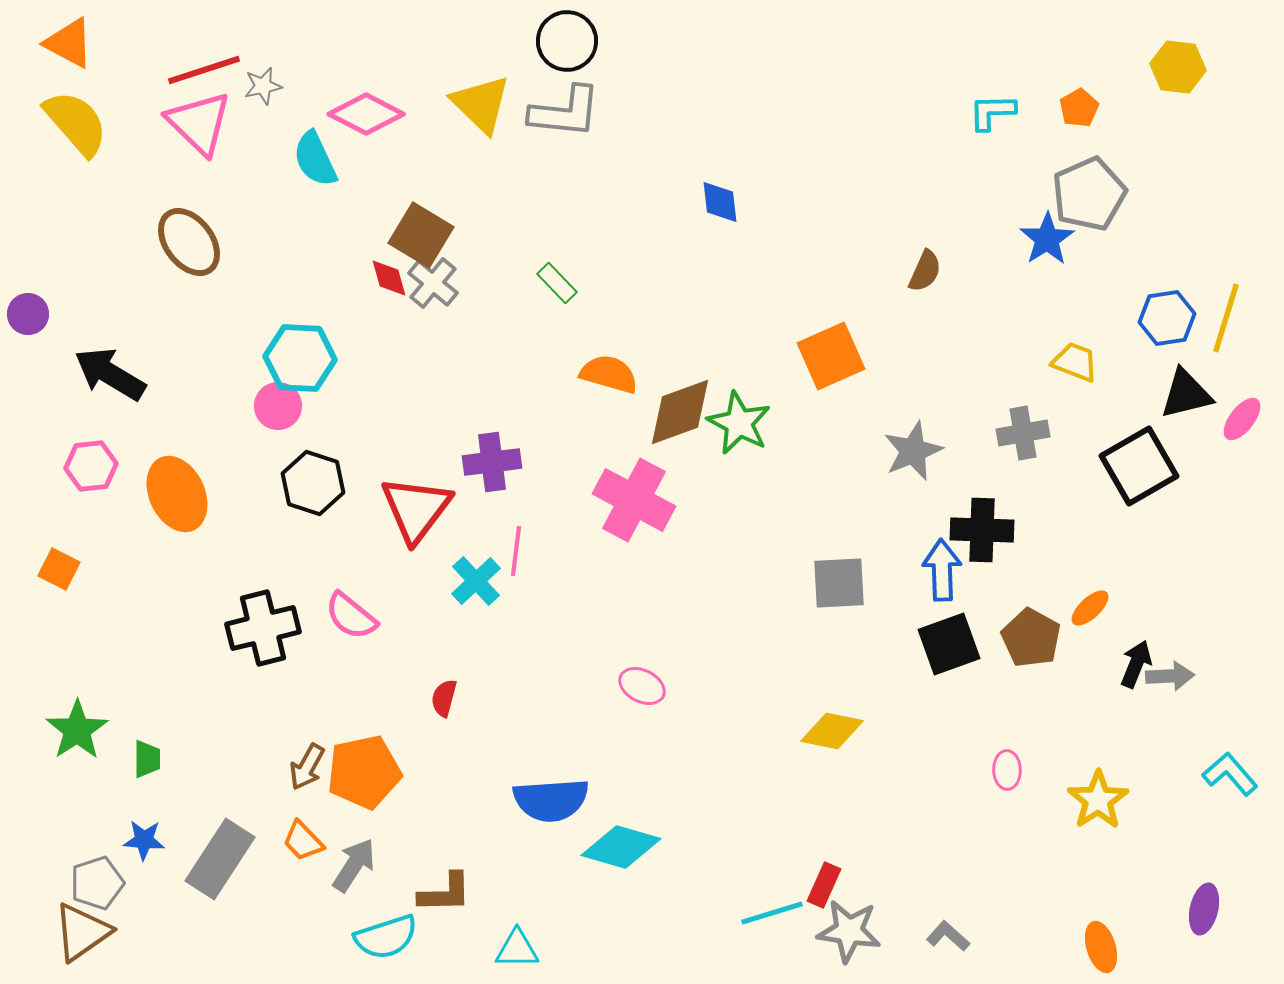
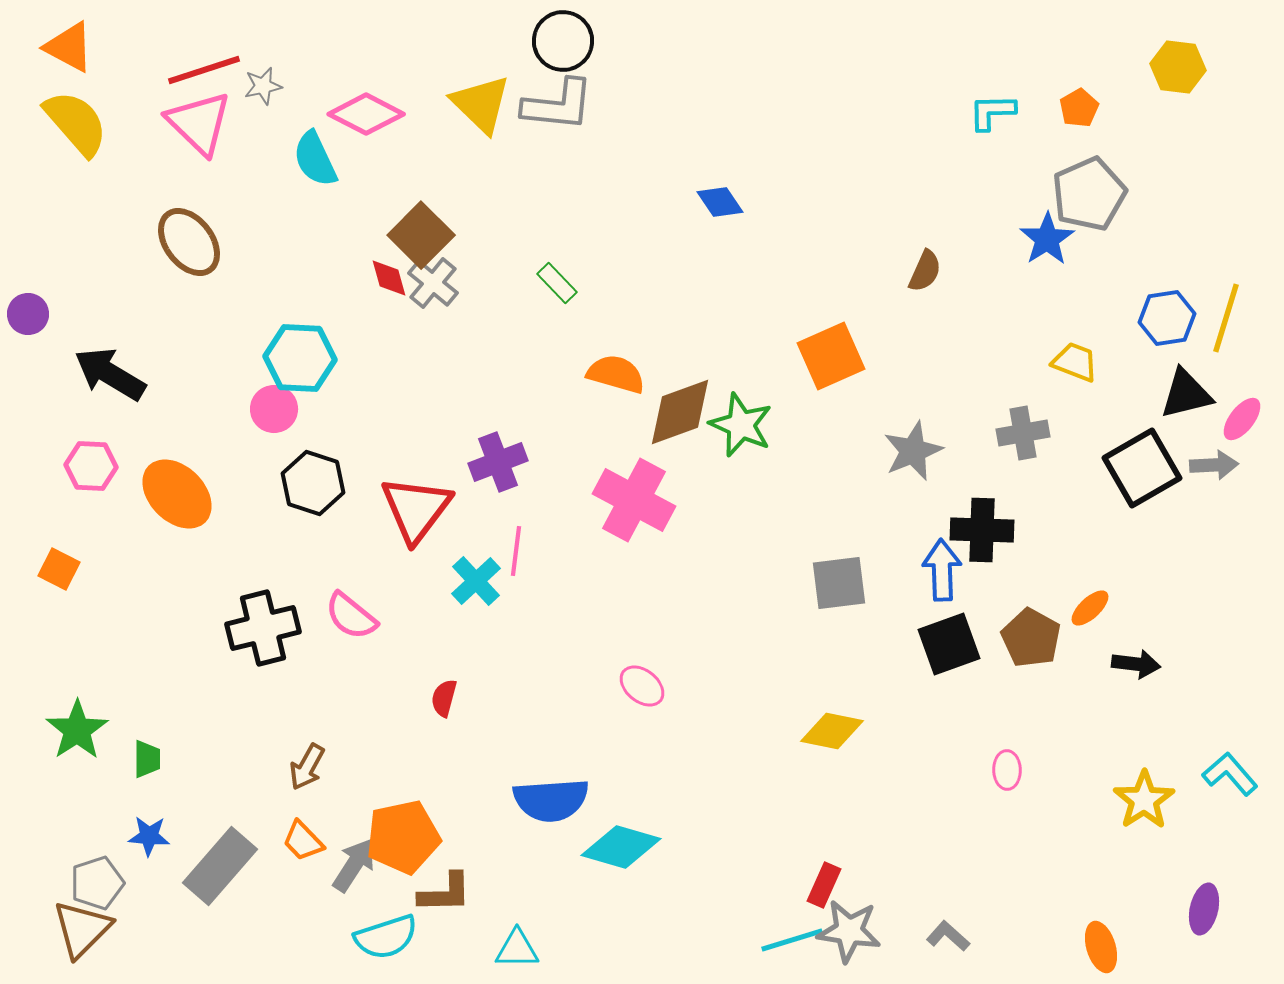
black circle at (567, 41): moved 4 px left
orange triangle at (69, 43): moved 4 px down
gray L-shape at (565, 112): moved 7 px left, 7 px up
blue diamond at (720, 202): rotated 27 degrees counterclockwise
brown square at (421, 235): rotated 14 degrees clockwise
orange semicircle at (609, 374): moved 7 px right
pink circle at (278, 406): moved 4 px left, 3 px down
green star at (739, 423): moved 2 px right, 2 px down; rotated 4 degrees counterclockwise
purple cross at (492, 462): moved 6 px right; rotated 14 degrees counterclockwise
pink hexagon at (91, 466): rotated 9 degrees clockwise
black square at (1139, 466): moved 3 px right, 2 px down
orange ellipse at (177, 494): rotated 20 degrees counterclockwise
gray square at (839, 583): rotated 4 degrees counterclockwise
black arrow at (1136, 664): rotated 75 degrees clockwise
gray arrow at (1170, 676): moved 44 px right, 211 px up
pink ellipse at (642, 686): rotated 12 degrees clockwise
orange pentagon at (364, 772): moved 39 px right, 65 px down
yellow star at (1098, 800): moved 46 px right
blue star at (144, 840): moved 5 px right, 4 px up
gray rectangle at (220, 859): moved 7 px down; rotated 8 degrees clockwise
cyan line at (772, 913): moved 20 px right, 27 px down
brown triangle at (82, 932): moved 3 px up; rotated 10 degrees counterclockwise
